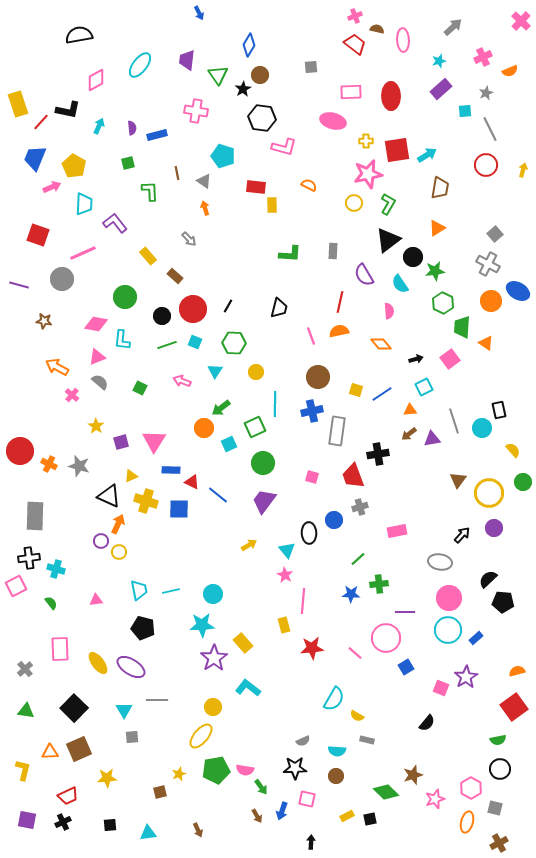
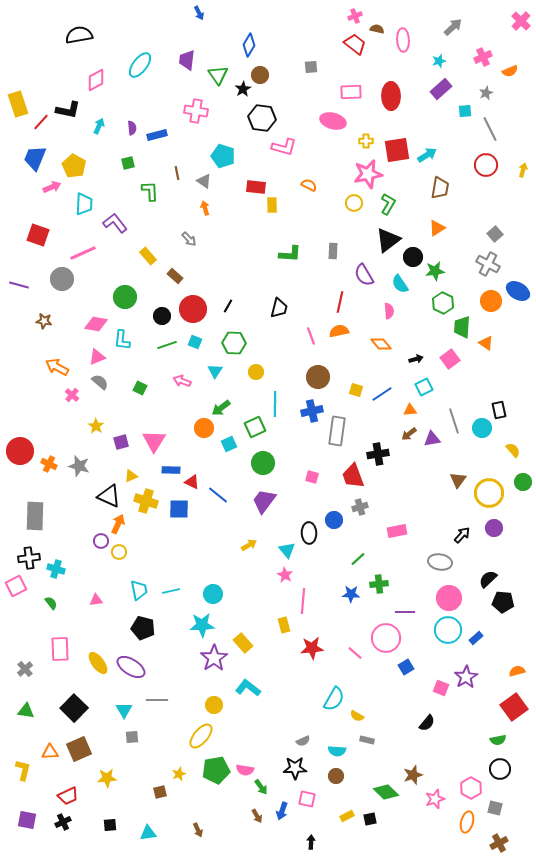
yellow circle at (213, 707): moved 1 px right, 2 px up
